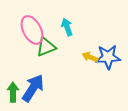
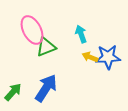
cyan arrow: moved 14 px right, 7 px down
blue arrow: moved 13 px right
green arrow: rotated 42 degrees clockwise
